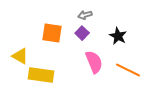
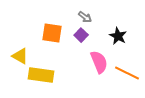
gray arrow: moved 2 px down; rotated 128 degrees counterclockwise
purple square: moved 1 px left, 2 px down
pink semicircle: moved 5 px right
orange line: moved 1 px left, 3 px down
